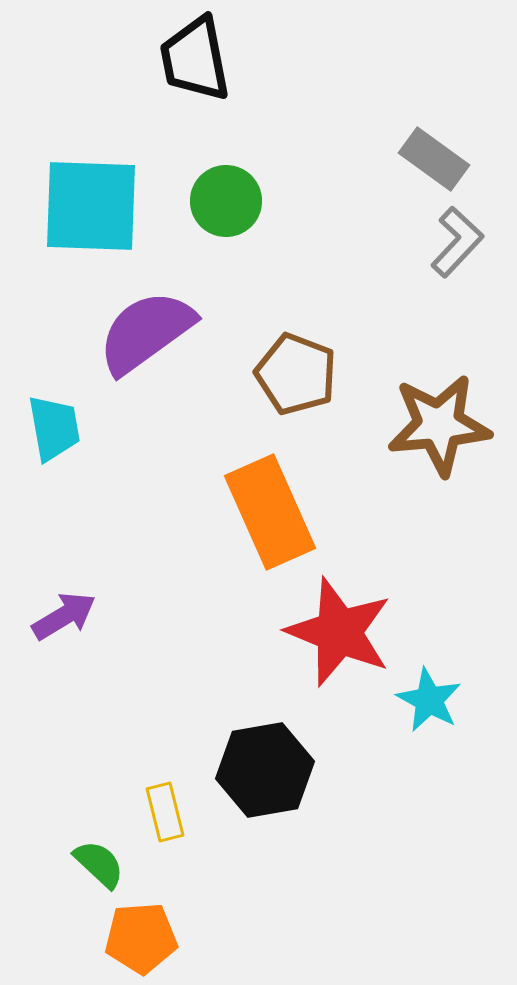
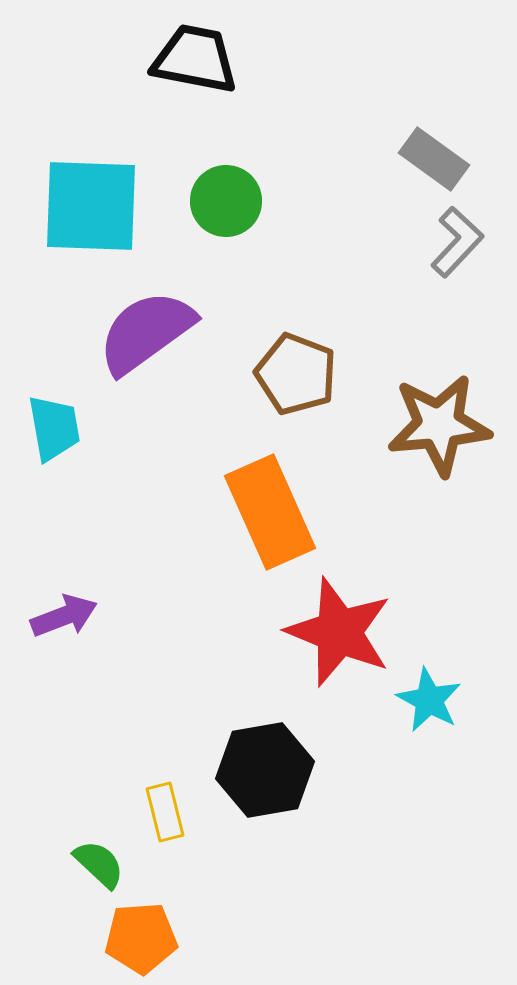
black trapezoid: rotated 112 degrees clockwise
purple arrow: rotated 10 degrees clockwise
